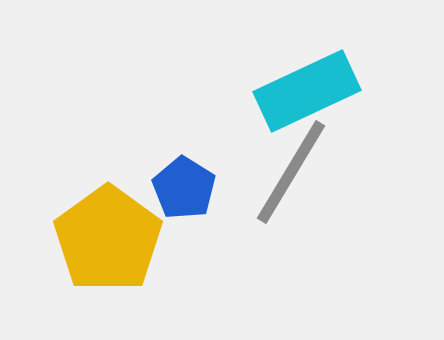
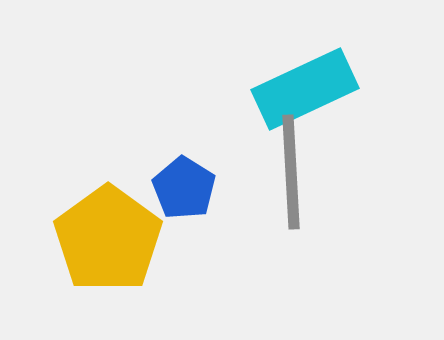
cyan rectangle: moved 2 px left, 2 px up
gray line: rotated 34 degrees counterclockwise
